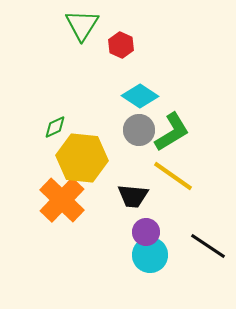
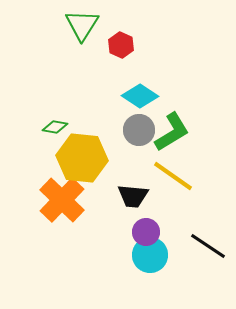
green diamond: rotated 35 degrees clockwise
